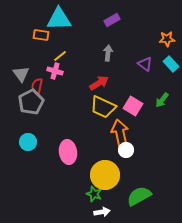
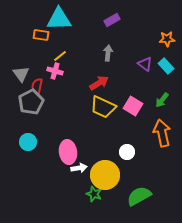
cyan rectangle: moved 5 px left, 2 px down
orange arrow: moved 42 px right
white circle: moved 1 px right, 2 px down
white arrow: moved 23 px left, 44 px up
